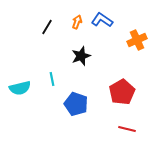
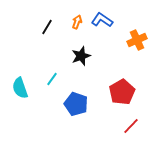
cyan line: rotated 48 degrees clockwise
cyan semicircle: rotated 85 degrees clockwise
red line: moved 4 px right, 3 px up; rotated 60 degrees counterclockwise
